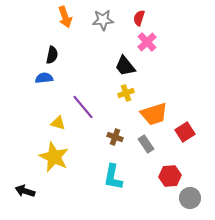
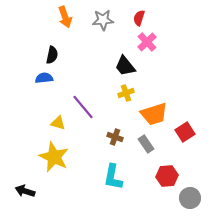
red hexagon: moved 3 px left
